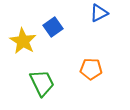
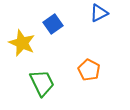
blue square: moved 3 px up
yellow star: moved 1 px left, 2 px down; rotated 8 degrees counterclockwise
orange pentagon: moved 2 px left, 1 px down; rotated 25 degrees clockwise
